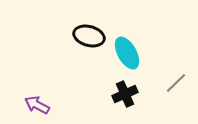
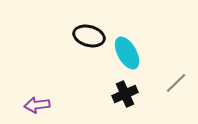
purple arrow: rotated 35 degrees counterclockwise
